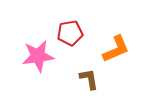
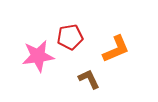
red pentagon: moved 4 px down
brown L-shape: rotated 15 degrees counterclockwise
